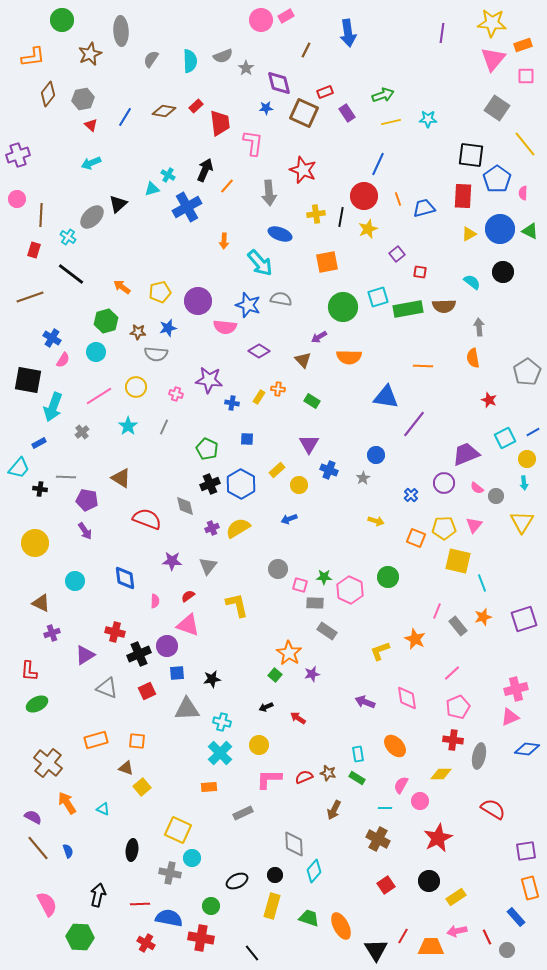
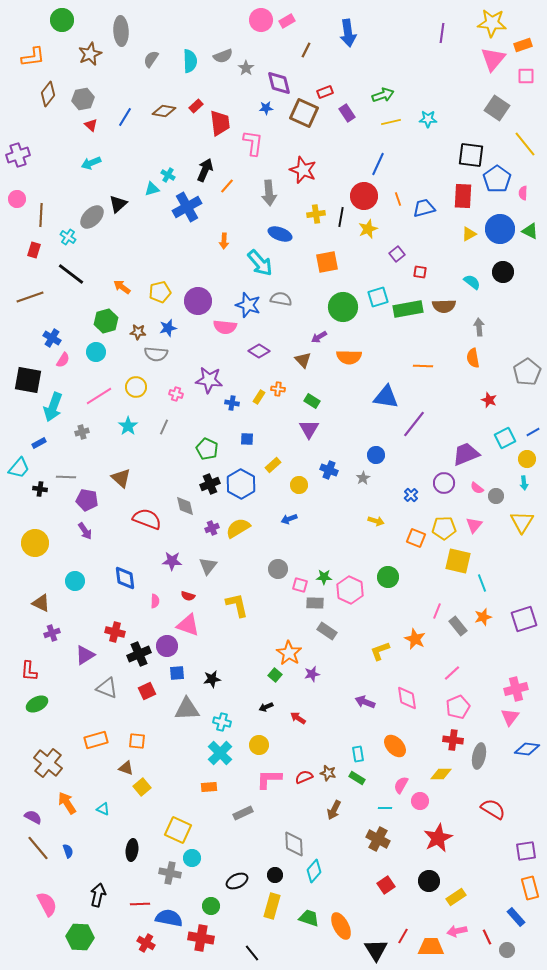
pink rectangle at (286, 16): moved 1 px right, 5 px down
gray cross at (82, 432): rotated 24 degrees clockwise
purple triangle at (309, 444): moved 15 px up
yellow rectangle at (277, 470): moved 4 px left, 5 px up
brown triangle at (121, 478): rotated 10 degrees clockwise
red semicircle at (188, 596): rotated 128 degrees counterclockwise
pink triangle at (510, 717): rotated 30 degrees counterclockwise
